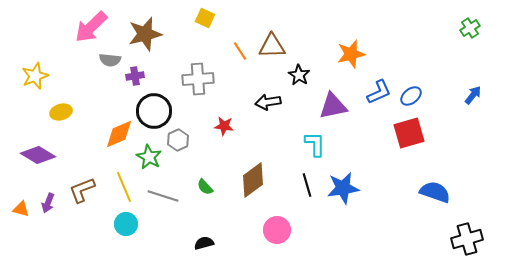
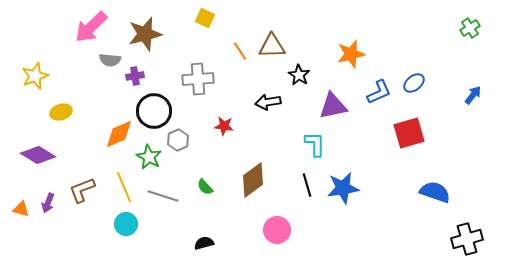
blue ellipse: moved 3 px right, 13 px up
